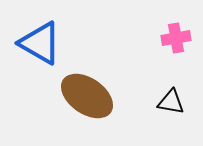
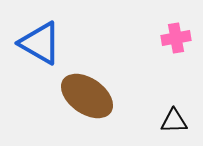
black triangle: moved 3 px right, 19 px down; rotated 12 degrees counterclockwise
